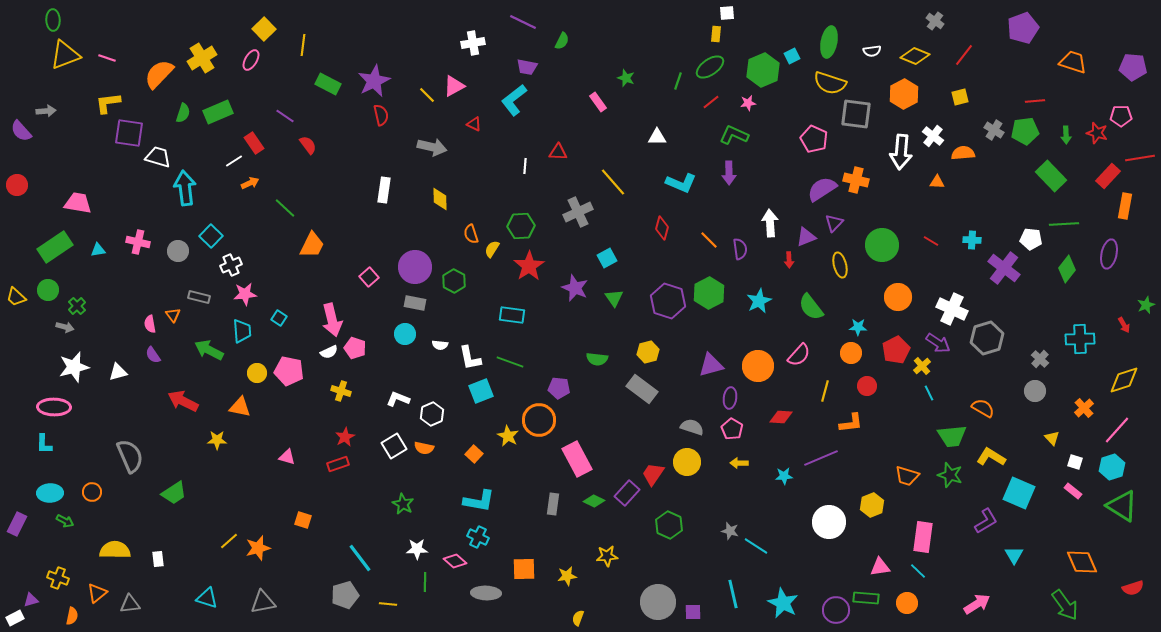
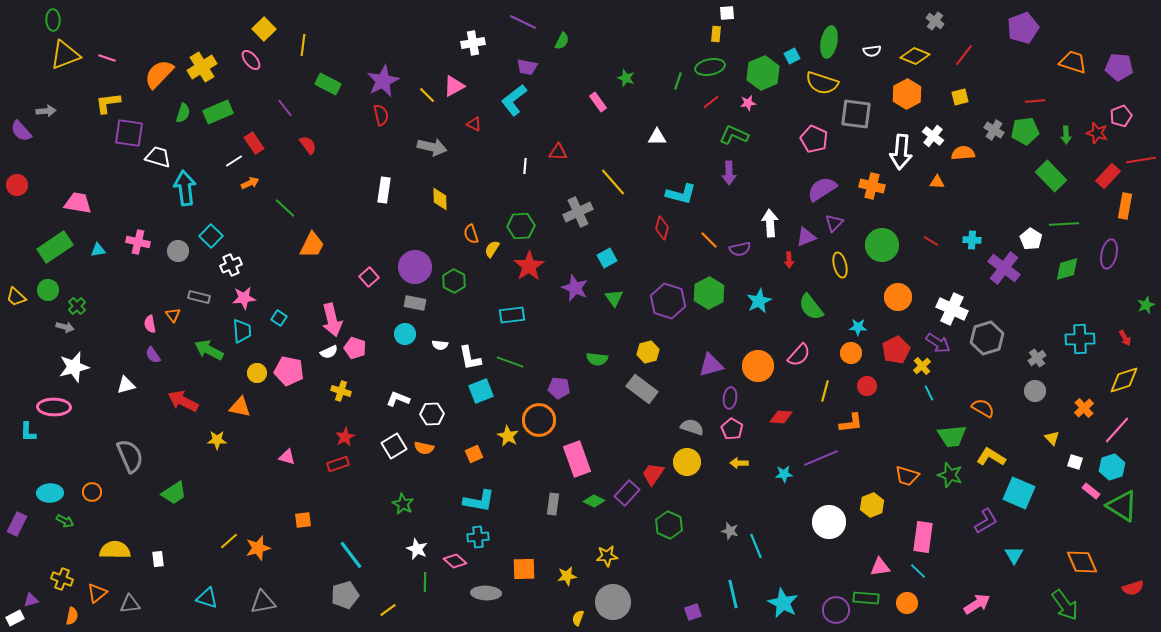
yellow cross at (202, 58): moved 9 px down
pink ellipse at (251, 60): rotated 70 degrees counterclockwise
green ellipse at (710, 67): rotated 24 degrees clockwise
purple pentagon at (1133, 67): moved 14 px left
green hexagon at (763, 70): moved 3 px down
purple star at (374, 81): moved 9 px right
yellow semicircle at (830, 83): moved 8 px left
orange hexagon at (904, 94): moved 3 px right
purple line at (285, 116): moved 8 px up; rotated 18 degrees clockwise
pink pentagon at (1121, 116): rotated 20 degrees counterclockwise
red line at (1140, 158): moved 1 px right, 2 px down
orange cross at (856, 180): moved 16 px right, 6 px down
cyan L-shape at (681, 183): moved 11 px down; rotated 8 degrees counterclockwise
white pentagon at (1031, 239): rotated 25 degrees clockwise
purple semicircle at (740, 249): rotated 85 degrees clockwise
green diamond at (1067, 269): rotated 36 degrees clockwise
pink star at (245, 294): moved 1 px left, 4 px down
cyan rectangle at (512, 315): rotated 15 degrees counterclockwise
red arrow at (1124, 325): moved 1 px right, 13 px down
gray cross at (1040, 359): moved 3 px left, 1 px up; rotated 12 degrees clockwise
white triangle at (118, 372): moved 8 px right, 13 px down
white hexagon at (432, 414): rotated 20 degrees clockwise
cyan L-shape at (44, 444): moved 16 px left, 12 px up
orange square at (474, 454): rotated 24 degrees clockwise
pink rectangle at (577, 459): rotated 8 degrees clockwise
cyan star at (784, 476): moved 2 px up
pink rectangle at (1073, 491): moved 18 px right
orange square at (303, 520): rotated 24 degrees counterclockwise
cyan cross at (478, 537): rotated 30 degrees counterclockwise
cyan line at (756, 546): rotated 35 degrees clockwise
white star at (417, 549): rotated 25 degrees clockwise
cyan line at (360, 558): moved 9 px left, 3 px up
yellow cross at (58, 578): moved 4 px right, 1 px down
gray circle at (658, 602): moved 45 px left
yellow line at (388, 604): moved 6 px down; rotated 42 degrees counterclockwise
purple square at (693, 612): rotated 18 degrees counterclockwise
